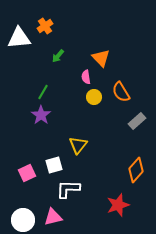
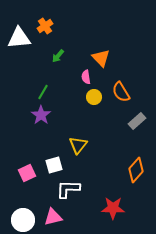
red star: moved 5 px left, 3 px down; rotated 20 degrees clockwise
